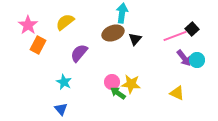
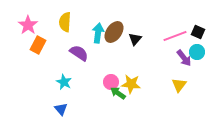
cyan arrow: moved 24 px left, 20 px down
yellow semicircle: rotated 48 degrees counterclockwise
black square: moved 6 px right, 3 px down; rotated 24 degrees counterclockwise
brown ellipse: moved 1 px right, 1 px up; rotated 35 degrees counterclockwise
purple semicircle: rotated 84 degrees clockwise
cyan circle: moved 8 px up
pink circle: moved 1 px left
yellow triangle: moved 2 px right, 8 px up; rotated 42 degrees clockwise
